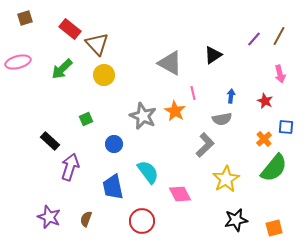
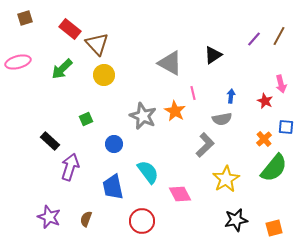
pink arrow: moved 1 px right, 10 px down
